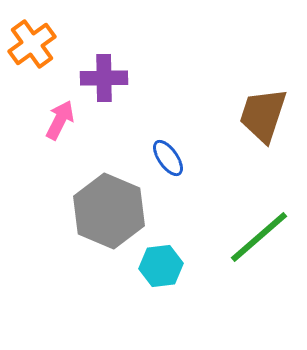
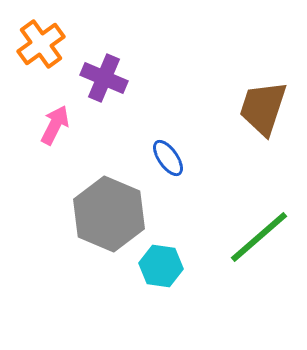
orange cross: moved 9 px right
purple cross: rotated 24 degrees clockwise
brown trapezoid: moved 7 px up
pink arrow: moved 5 px left, 5 px down
gray hexagon: moved 3 px down
cyan hexagon: rotated 15 degrees clockwise
